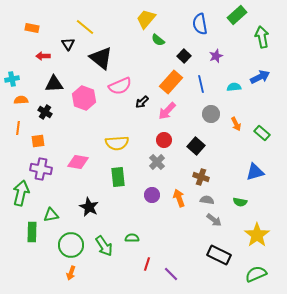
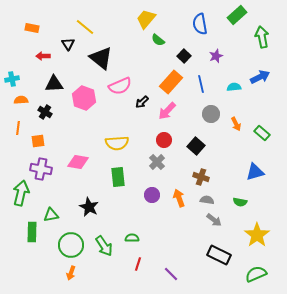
red line at (147, 264): moved 9 px left
